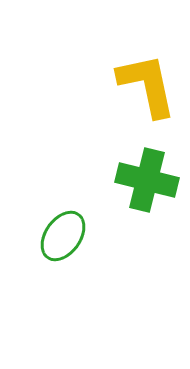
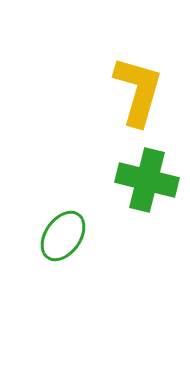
yellow L-shape: moved 9 px left, 6 px down; rotated 28 degrees clockwise
